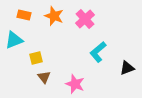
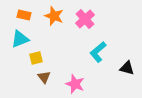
cyan triangle: moved 6 px right, 1 px up
black triangle: rotated 35 degrees clockwise
